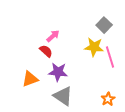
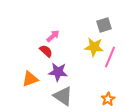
gray square: rotated 28 degrees clockwise
pink line: rotated 40 degrees clockwise
